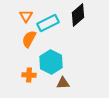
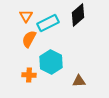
brown triangle: moved 16 px right, 2 px up
